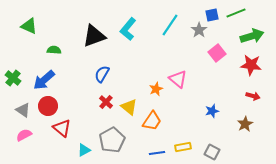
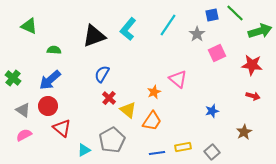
green line: moved 1 px left; rotated 66 degrees clockwise
cyan line: moved 2 px left
gray star: moved 2 px left, 4 px down
green arrow: moved 8 px right, 5 px up
pink square: rotated 12 degrees clockwise
red star: moved 1 px right
blue arrow: moved 6 px right
orange star: moved 2 px left, 3 px down
red cross: moved 3 px right, 4 px up
yellow triangle: moved 1 px left, 3 px down
brown star: moved 1 px left, 8 px down
gray square: rotated 21 degrees clockwise
